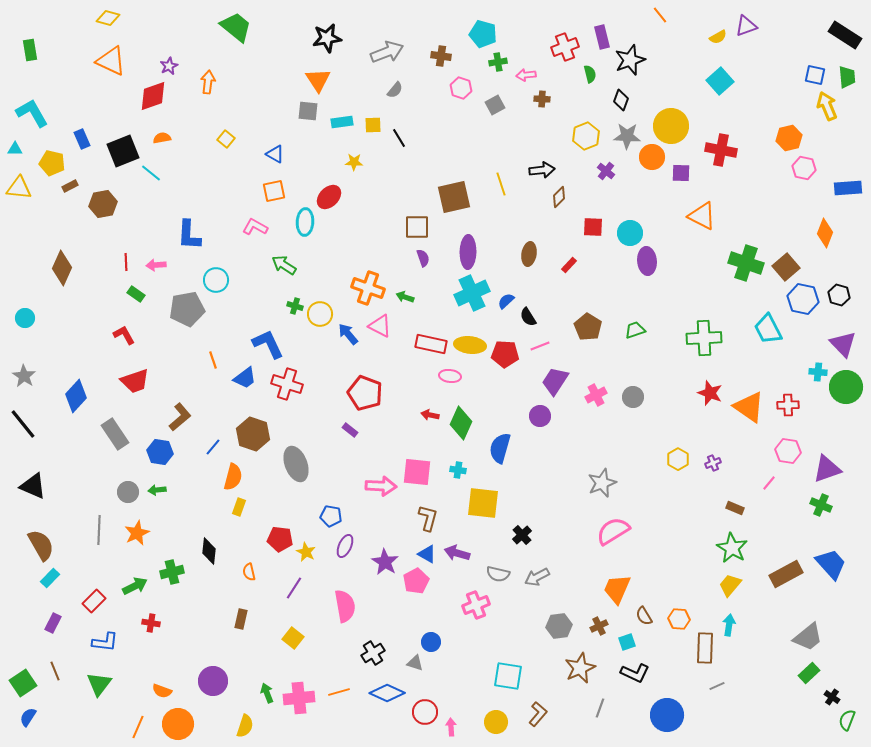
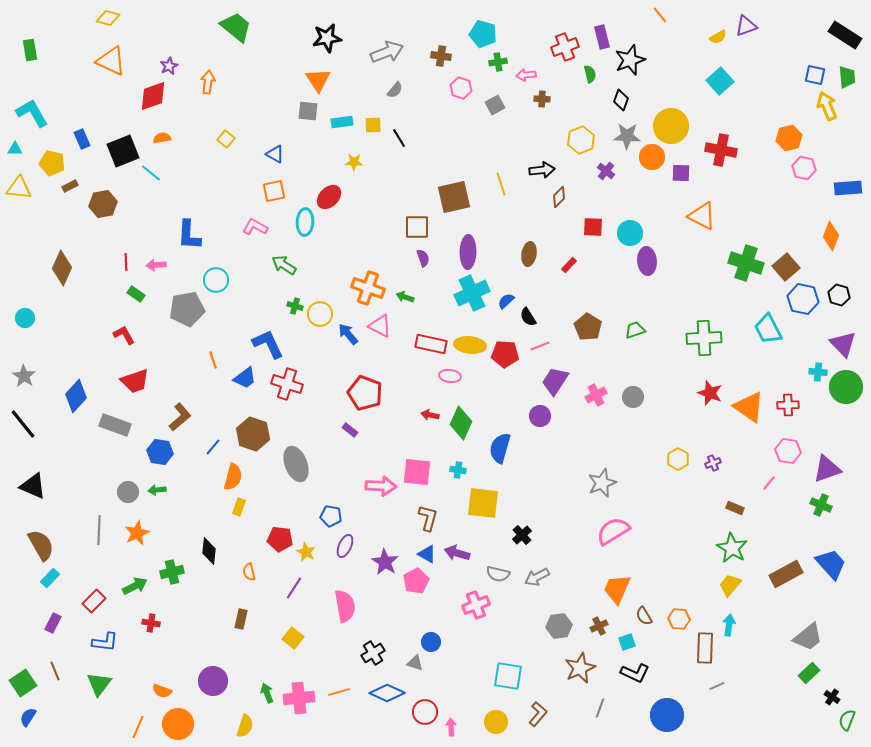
yellow hexagon at (586, 136): moved 5 px left, 4 px down
orange diamond at (825, 233): moved 6 px right, 3 px down
gray rectangle at (115, 434): moved 9 px up; rotated 36 degrees counterclockwise
